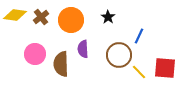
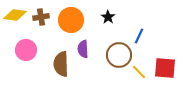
brown cross: rotated 28 degrees clockwise
pink circle: moved 9 px left, 4 px up
